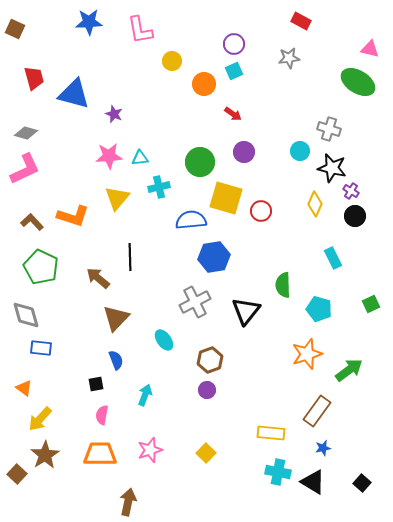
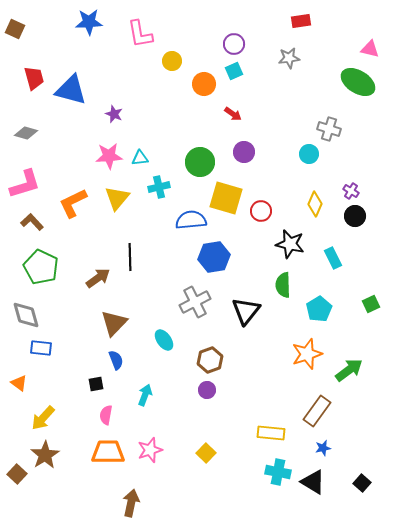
red rectangle at (301, 21): rotated 36 degrees counterclockwise
pink L-shape at (140, 30): moved 4 px down
blue triangle at (74, 94): moved 3 px left, 4 px up
cyan circle at (300, 151): moved 9 px right, 3 px down
black star at (332, 168): moved 42 px left, 76 px down
pink L-shape at (25, 169): moved 15 px down; rotated 8 degrees clockwise
orange L-shape at (73, 216): moved 13 px up; rotated 136 degrees clockwise
brown arrow at (98, 278): rotated 105 degrees clockwise
cyan pentagon at (319, 309): rotated 25 degrees clockwise
brown triangle at (116, 318): moved 2 px left, 5 px down
orange triangle at (24, 388): moved 5 px left, 5 px up
pink semicircle at (102, 415): moved 4 px right
yellow arrow at (40, 419): moved 3 px right, 1 px up
orange trapezoid at (100, 454): moved 8 px right, 2 px up
brown arrow at (128, 502): moved 3 px right, 1 px down
